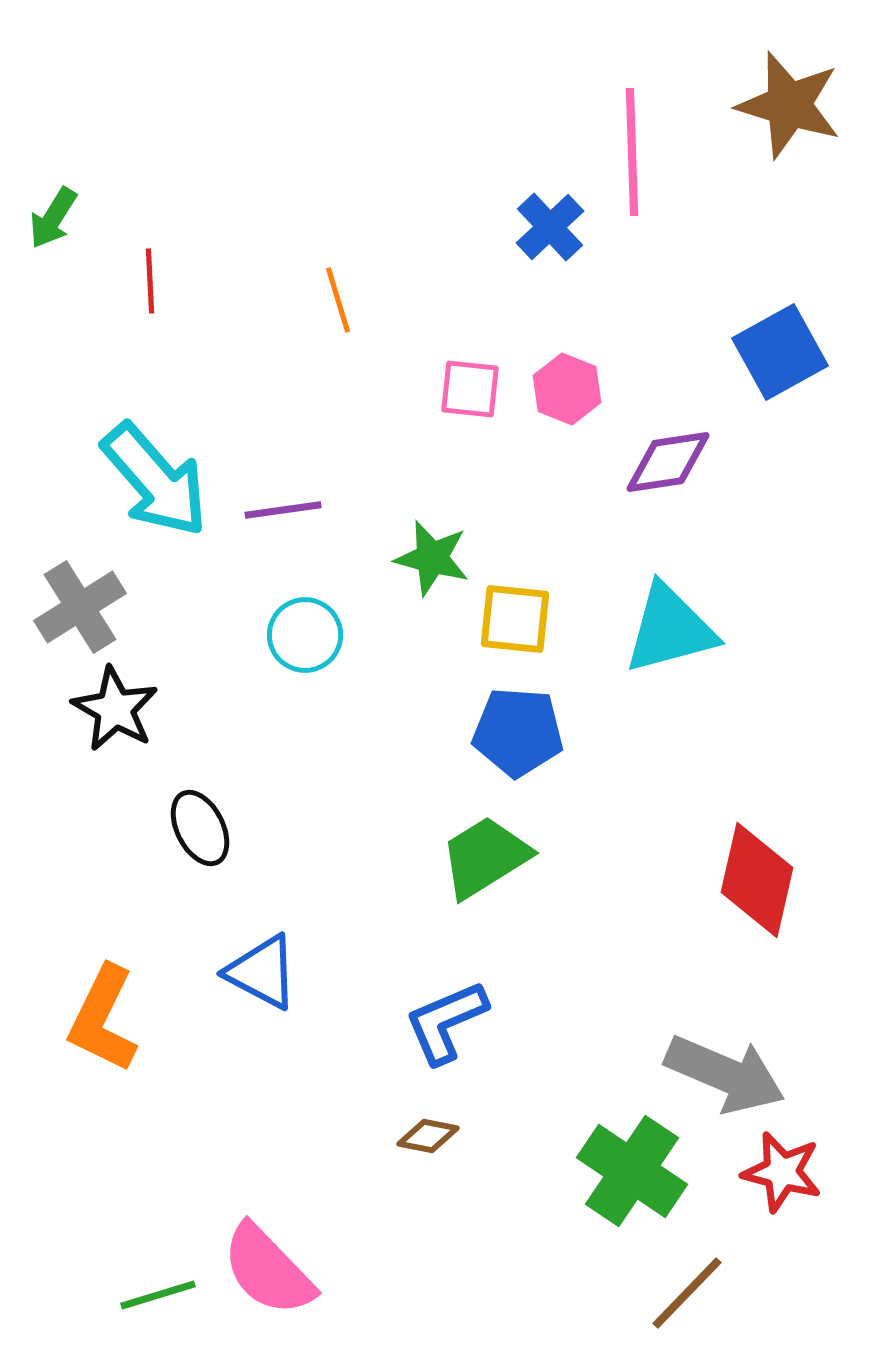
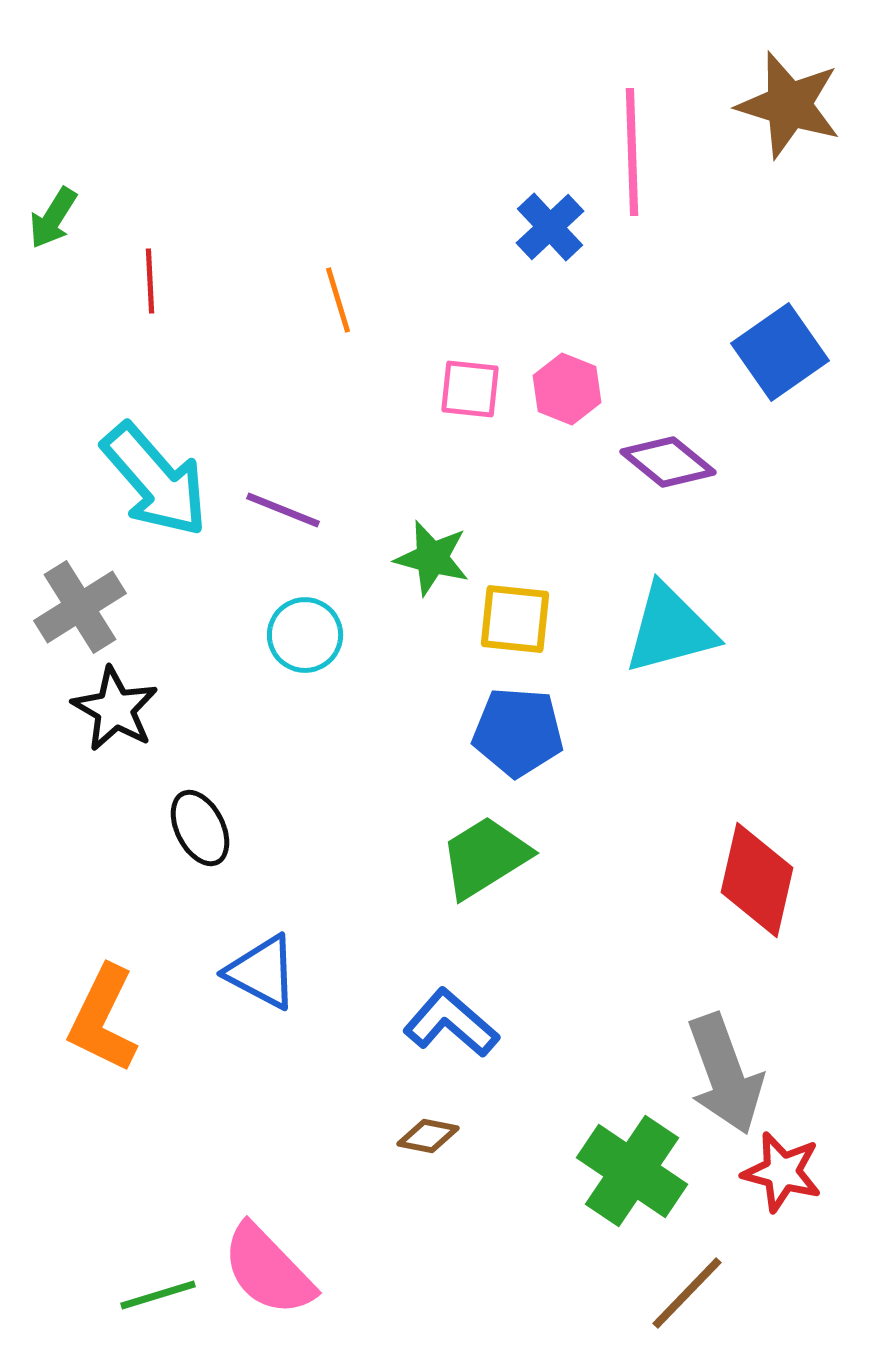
blue square: rotated 6 degrees counterclockwise
purple diamond: rotated 48 degrees clockwise
purple line: rotated 30 degrees clockwise
blue L-shape: moved 5 px right, 1 px down; rotated 64 degrees clockwise
gray arrow: rotated 47 degrees clockwise
